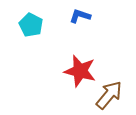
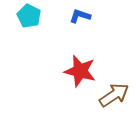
cyan pentagon: moved 2 px left, 9 px up
brown arrow: moved 5 px right; rotated 16 degrees clockwise
